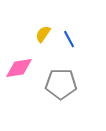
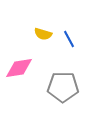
yellow semicircle: rotated 108 degrees counterclockwise
gray pentagon: moved 2 px right, 3 px down
